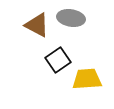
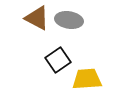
gray ellipse: moved 2 px left, 2 px down
brown triangle: moved 7 px up
